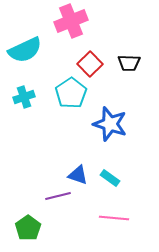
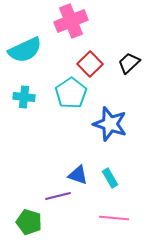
black trapezoid: rotated 135 degrees clockwise
cyan cross: rotated 25 degrees clockwise
cyan rectangle: rotated 24 degrees clockwise
green pentagon: moved 1 px right, 6 px up; rotated 20 degrees counterclockwise
